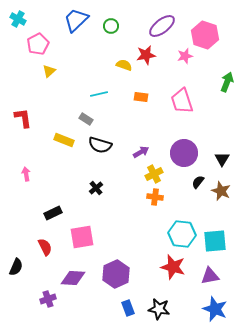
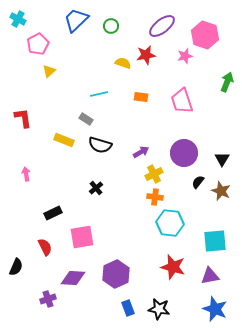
yellow semicircle at (124, 65): moved 1 px left, 2 px up
cyan hexagon at (182, 234): moved 12 px left, 11 px up
